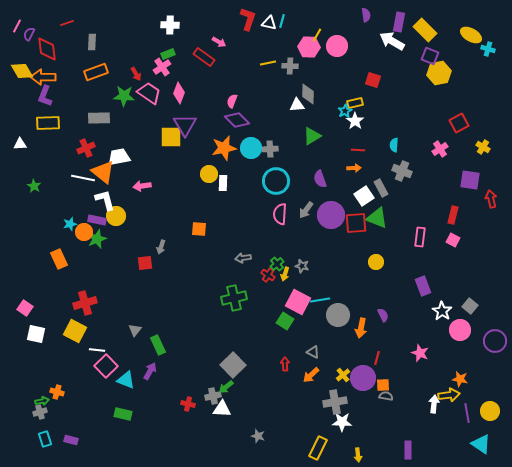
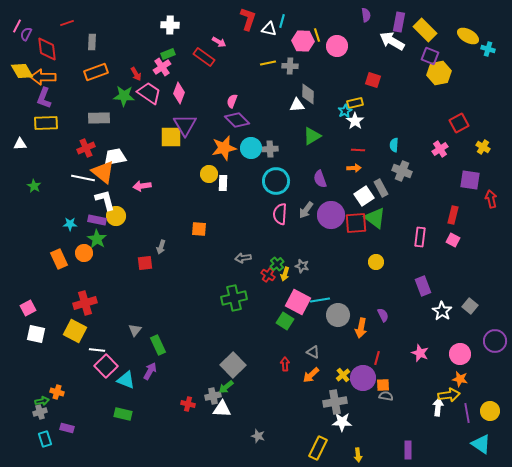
white triangle at (269, 23): moved 6 px down
purple semicircle at (29, 34): moved 3 px left
yellow line at (317, 35): rotated 48 degrees counterclockwise
yellow ellipse at (471, 35): moved 3 px left, 1 px down
pink hexagon at (309, 47): moved 6 px left, 6 px up
purple L-shape at (45, 96): moved 1 px left, 2 px down
yellow rectangle at (48, 123): moved 2 px left
white trapezoid at (119, 157): moved 4 px left
green triangle at (377, 218): moved 2 px left; rotated 15 degrees clockwise
cyan star at (70, 224): rotated 16 degrees clockwise
orange circle at (84, 232): moved 21 px down
green star at (97, 239): rotated 18 degrees counterclockwise
pink square at (25, 308): moved 3 px right; rotated 28 degrees clockwise
pink circle at (460, 330): moved 24 px down
white arrow at (434, 404): moved 4 px right, 3 px down
purple rectangle at (71, 440): moved 4 px left, 12 px up
